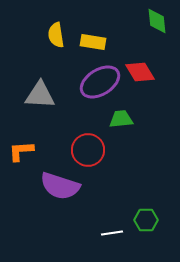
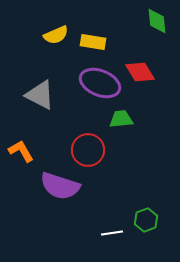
yellow semicircle: rotated 105 degrees counterclockwise
purple ellipse: moved 1 px down; rotated 54 degrees clockwise
gray triangle: rotated 24 degrees clockwise
orange L-shape: rotated 64 degrees clockwise
green hexagon: rotated 20 degrees counterclockwise
